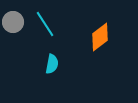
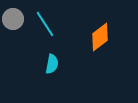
gray circle: moved 3 px up
